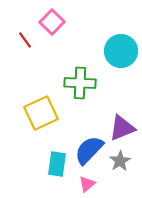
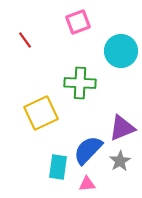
pink square: moved 26 px right; rotated 25 degrees clockwise
blue semicircle: moved 1 px left
cyan rectangle: moved 1 px right, 3 px down
pink triangle: rotated 36 degrees clockwise
